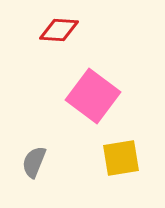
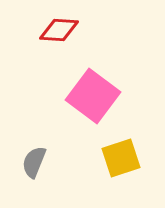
yellow square: rotated 9 degrees counterclockwise
